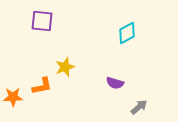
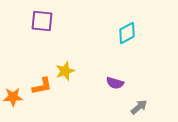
yellow star: moved 4 px down
